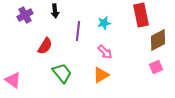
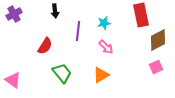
purple cross: moved 11 px left, 1 px up
pink arrow: moved 1 px right, 5 px up
